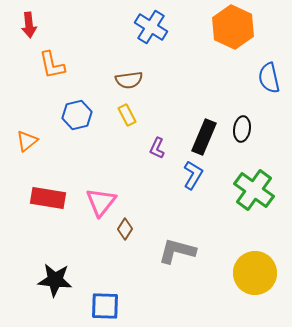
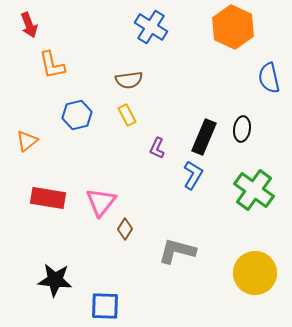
red arrow: rotated 15 degrees counterclockwise
